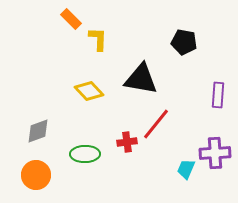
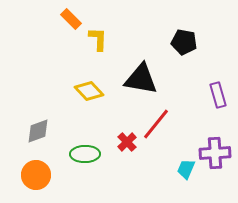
purple rectangle: rotated 20 degrees counterclockwise
red cross: rotated 36 degrees counterclockwise
